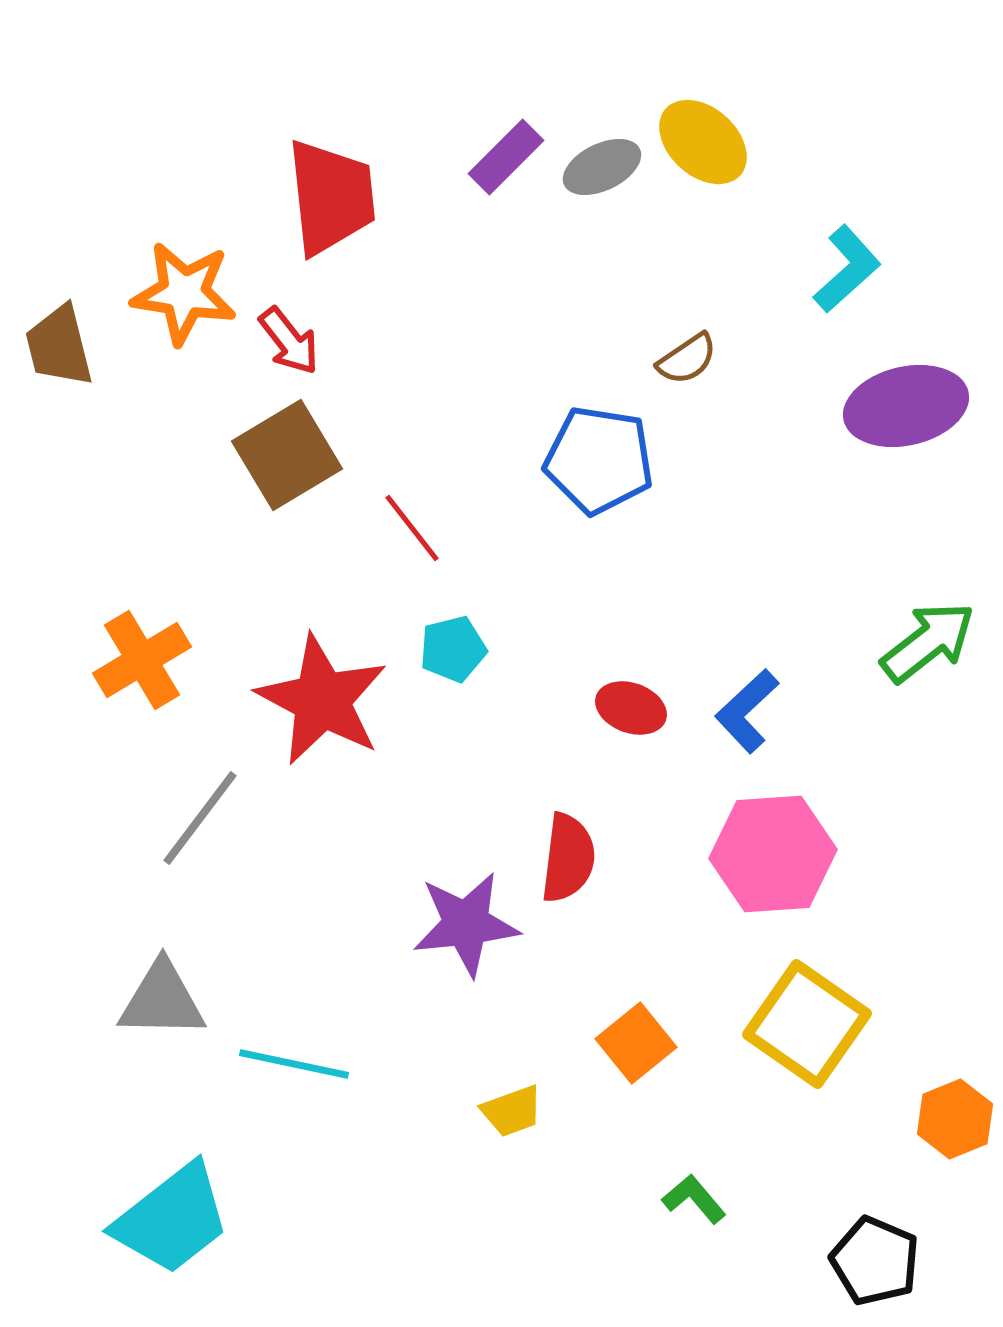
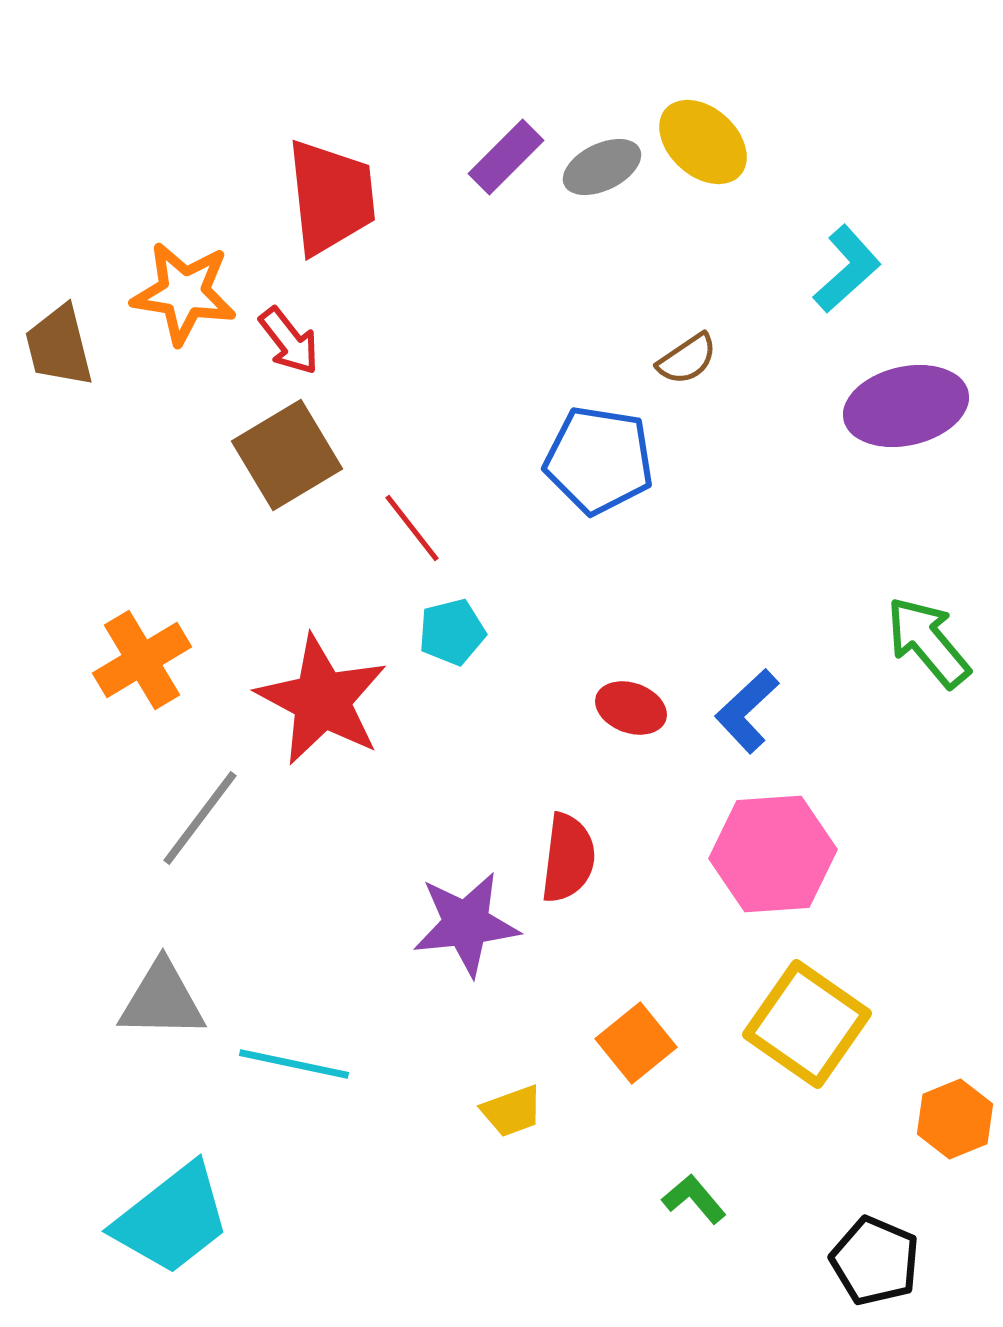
green arrow: rotated 92 degrees counterclockwise
cyan pentagon: moved 1 px left, 17 px up
